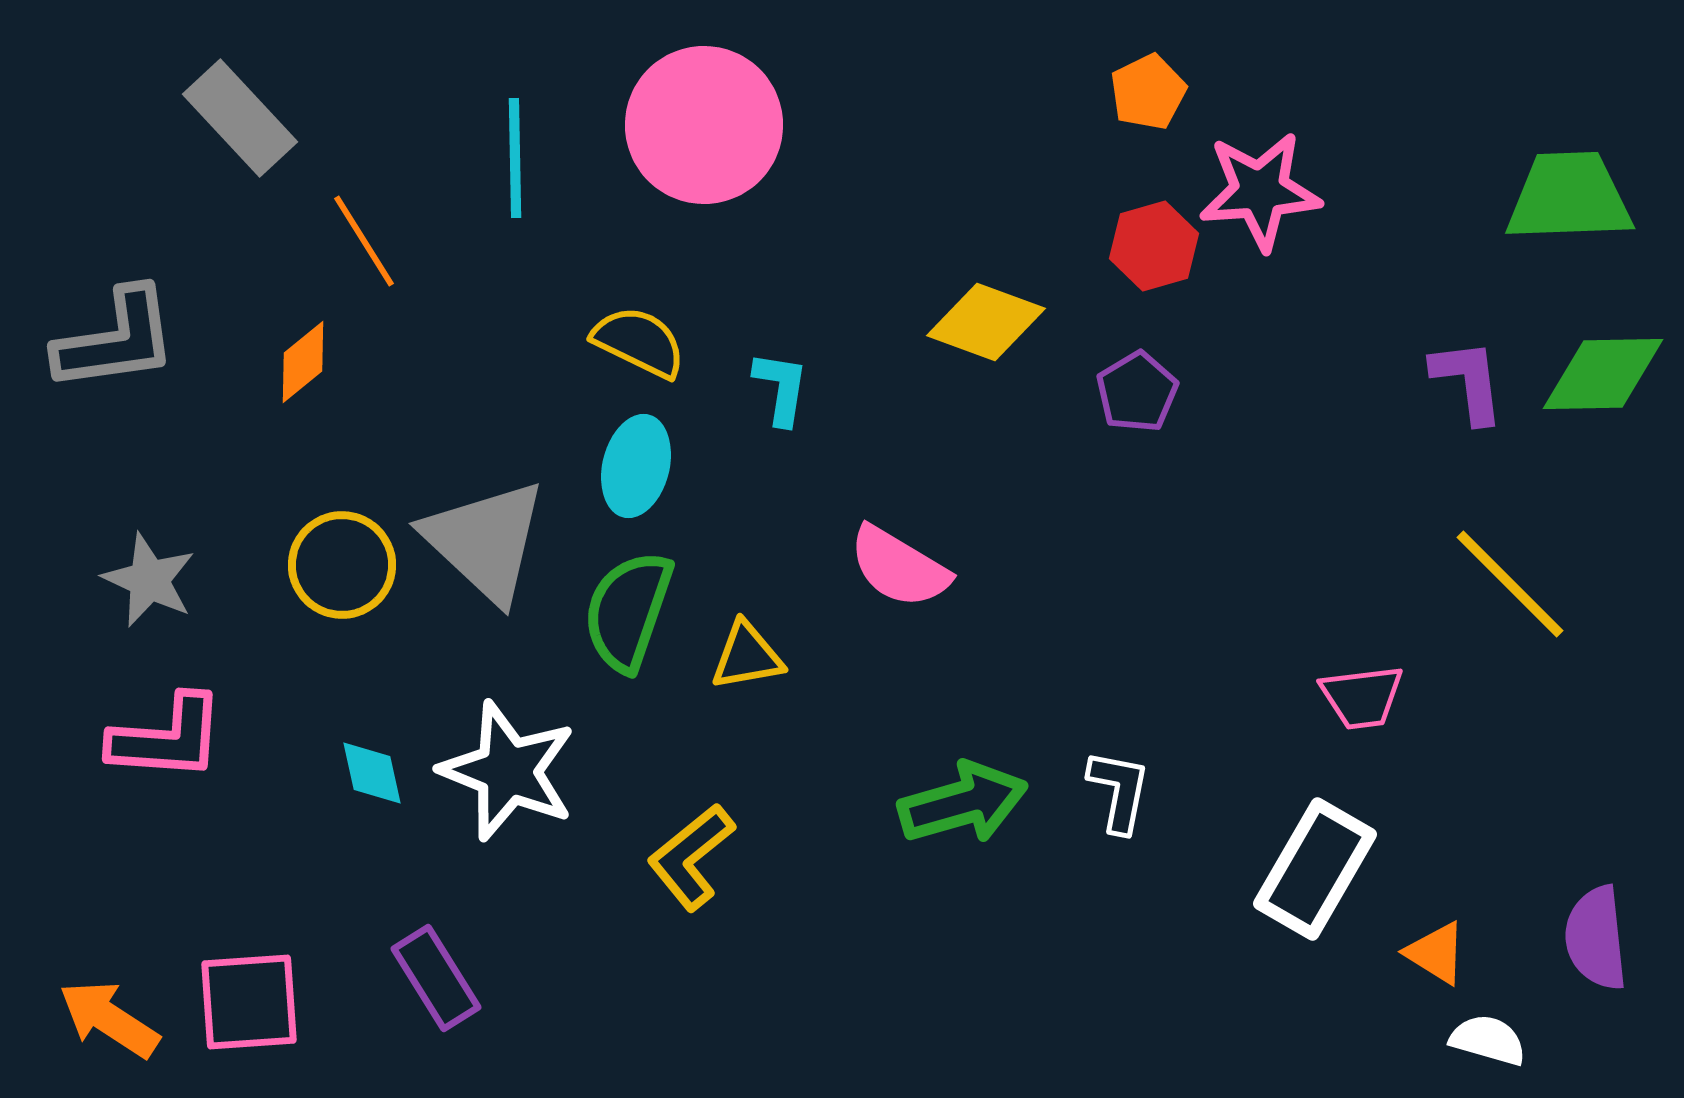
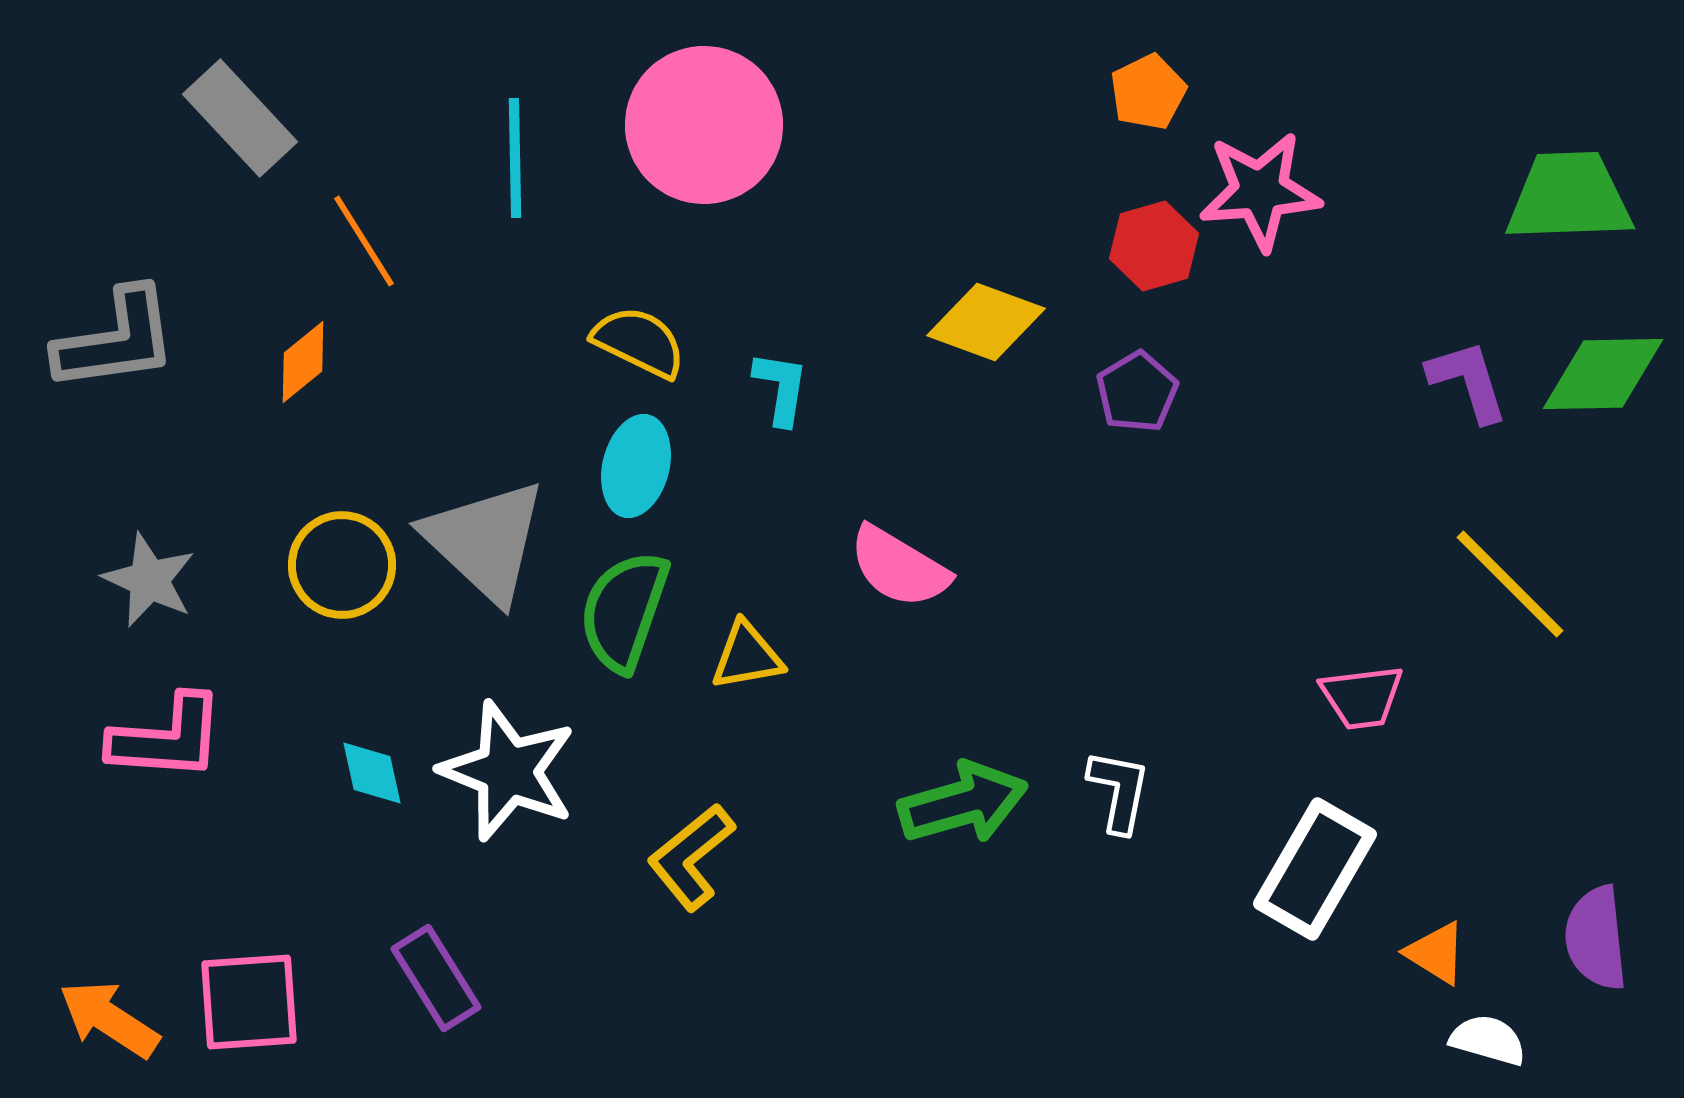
purple L-shape: rotated 10 degrees counterclockwise
green semicircle: moved 4 px left
